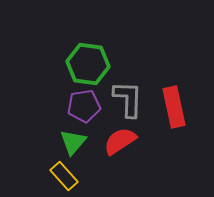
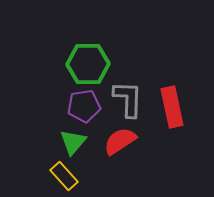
green hexagon: rotated 9 degrees counterclockwise
red rectangle: moved 2 px left
